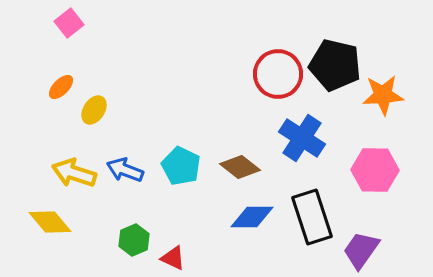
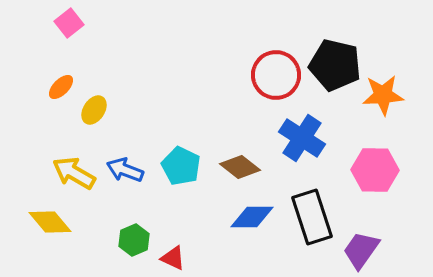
red circle: moved 2 px left, 1 px down
yellow arrow: rotated 12 degrees clockwise
